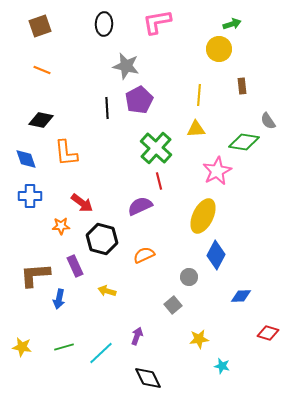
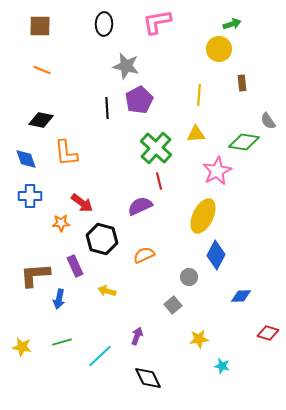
brown square at (40, 26): rotated 20 degrees clockwise
brown rectangle at (242, 86): moved 3 px up
yellow triangle at (196, 129): moved 5 px down
orange star at (61, 226): moved 3 px up
green line at (64, 347): moved 2 px left, 5 px up
cyan line at (101, 353): moved 1 px left, 3 px down
